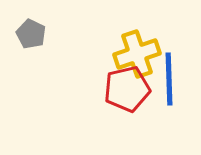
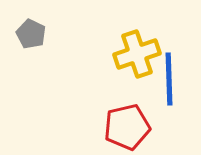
red pentagon: moved 38 px down
